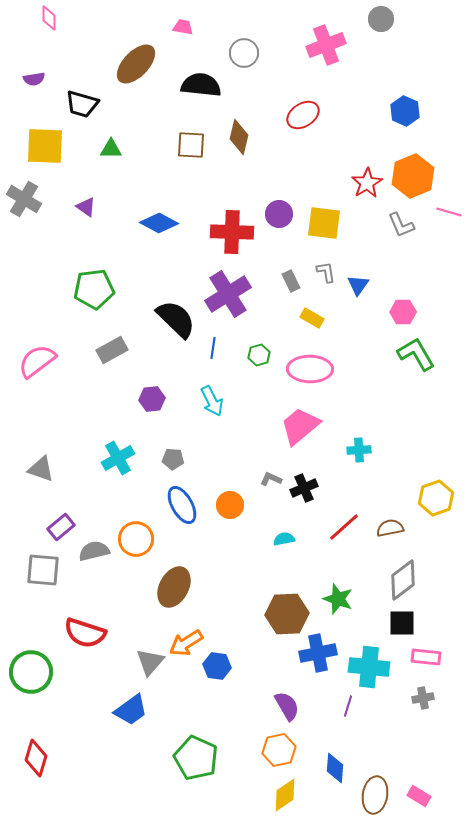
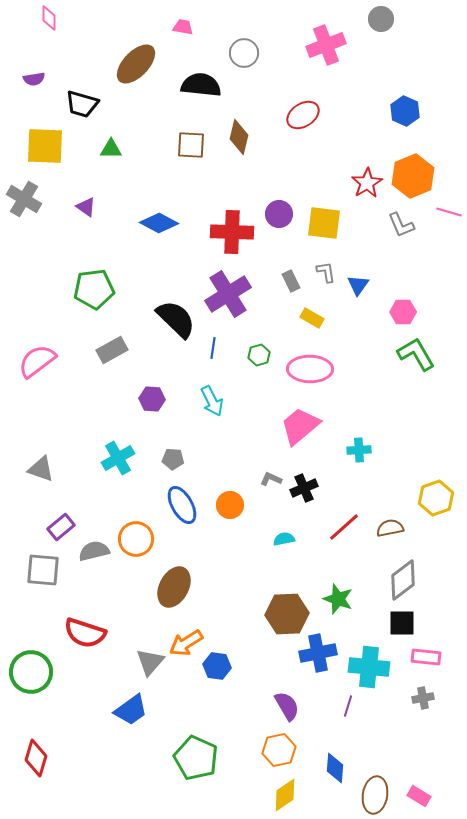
purple hexagon at (152, 399): rotated 10 degrees clockwise
